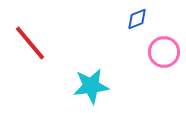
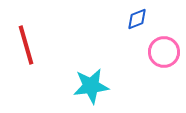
red line: moved 4 px left, 2 px down; rotated 24 degrees clockwise
